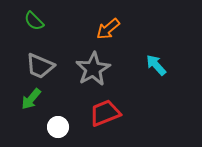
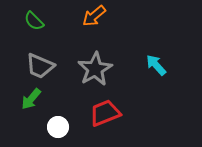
orange arrow: moved 14 px left, 13 px up
gray star: moved 2 px right
